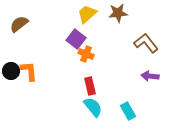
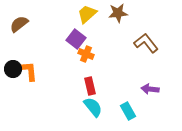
black circle: moved 2 px right, 2 px up
purple arrow: moved 13 px down
